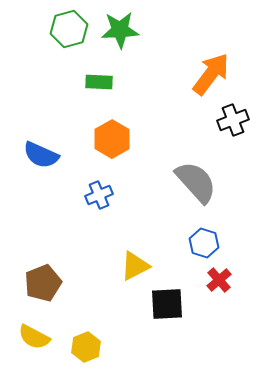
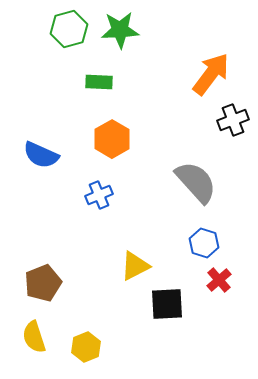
yellow semicircle: rotated 44 degrees clockwise
